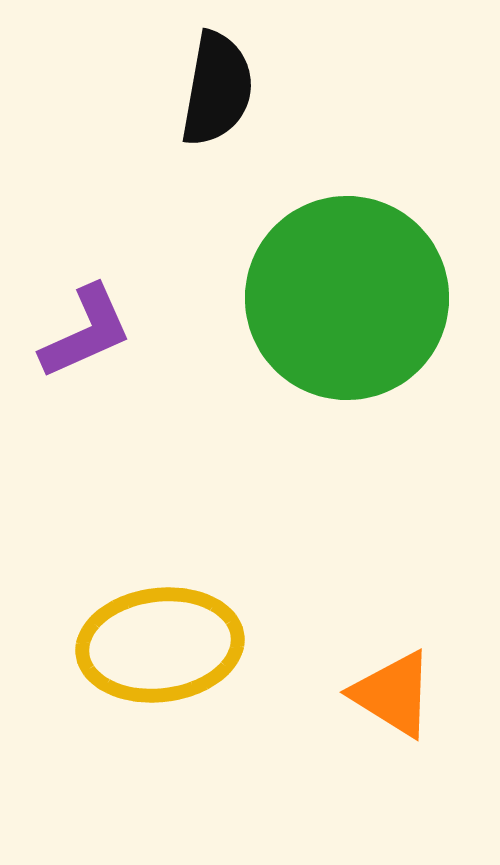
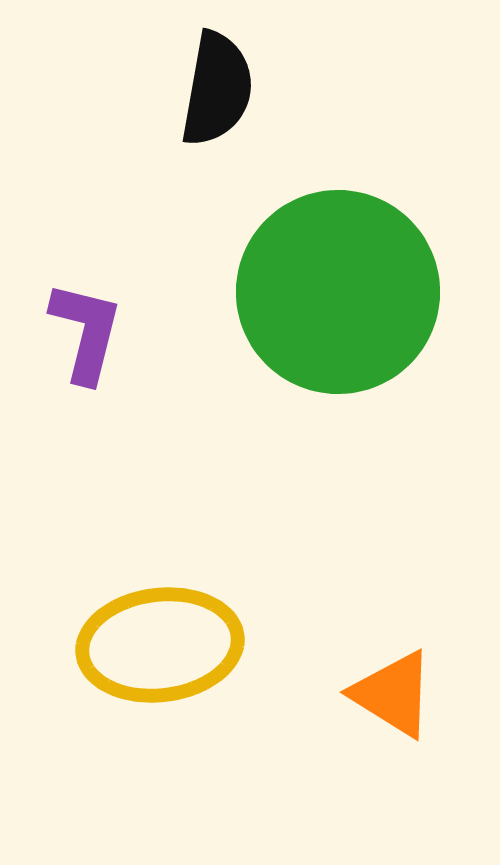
green circle: moved 9 px left, 6 px up
purple L-shape: rotated 52 degrees counterclockwise
